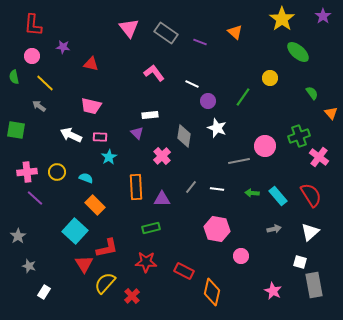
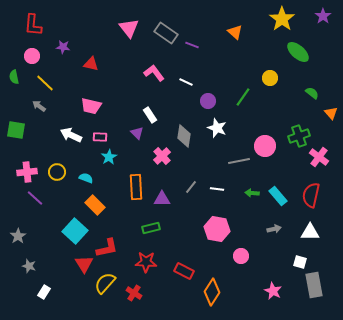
purple line at (200, 42): moved 8 px left, 3 px down
white line at (192, 84): moved 6 px left, 2 px up
green semicircle at (312, 93): rotated 16 degrees counterclockwise
white rectangle at (150, 115): rotated 63 degrees clockwise
red semicircle at (311, 195): rotated 135 degrees counterclockwise
white triangle at (310, 232): rotated 42 degrees clockwise
orange diamond at (212, 292): rotated 20 degrees clockwise
red cross at (132, 296): moved 2 px right, 3 px up; rotated 14 degrees counterclockwise
